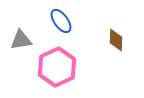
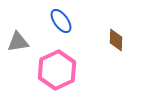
gray triangle: moved 3 px left, 2 px down
pink hexagon: moved 3 px down
